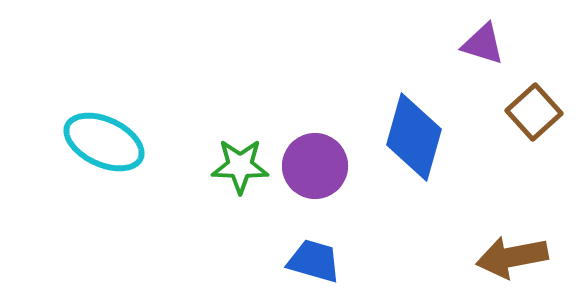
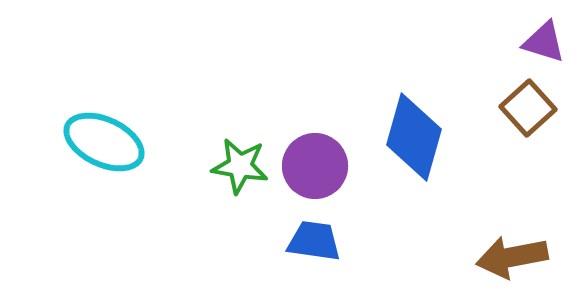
purple triangle: moved 61 px right, 2 px up
brown square: moved 6 px left, 4 px up
green star: rotated 8 degrees clockwise
blue trapezoid: moved 20 px up; rotated 8 degrees counterclockwise
